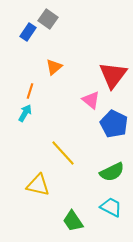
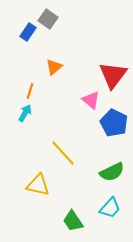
blue pentagon: moved 1 px up
cyan trapezoid: moved 1 px left, 1 px down; rotated 105 degrees clockwise
